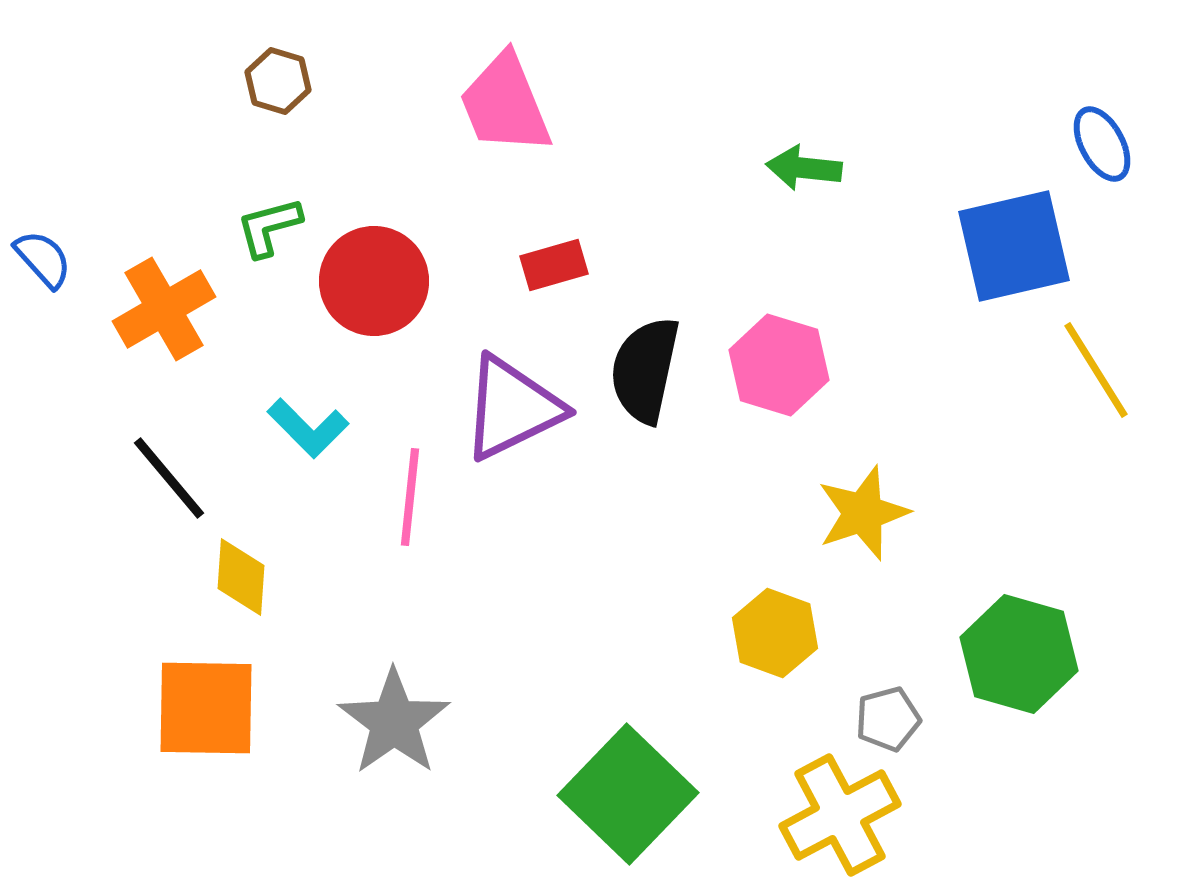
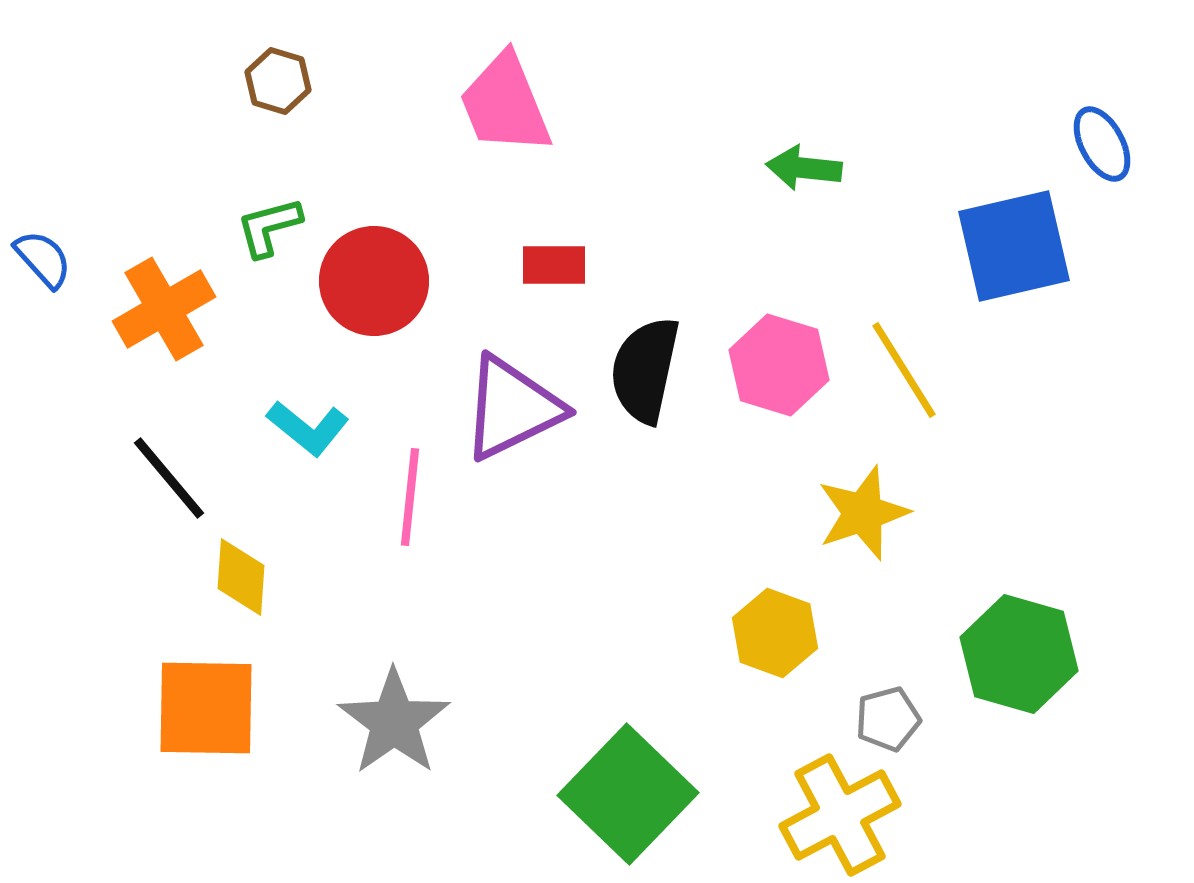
red rectangle: rotated 16 degrees clockwise
yellow line: moved 192 px left
cyan L-shape: rotated 6 degrees counterclockwise
